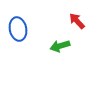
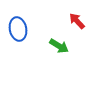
green arrow: moved 1 px left; rotated 132 degrees counterclockwise
